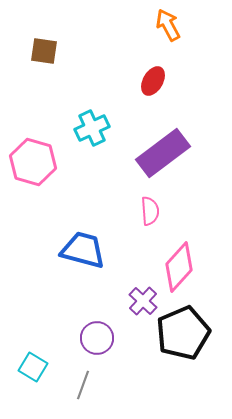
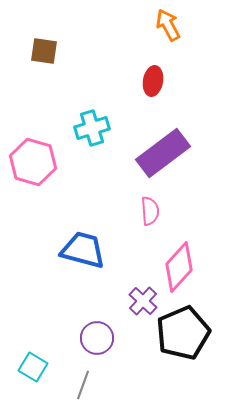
red ellipse: rotated 20 degrees counterclockwise
cyan cross: rotated 8 degrees clockwise
